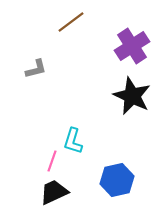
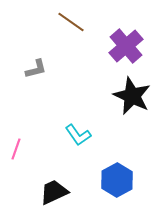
brown line: rotated 72 degrees clockwise
purple cross: moved 6 px left; rotated 8 degrees counterclockwise
cyan L-shape: moved 5 px right, 6 px up; rotated 52 degrees counterclockwise
pink line: moved 36 px left, 12 px up
blue hexagon: rotated 16 degrees counterclockwise
